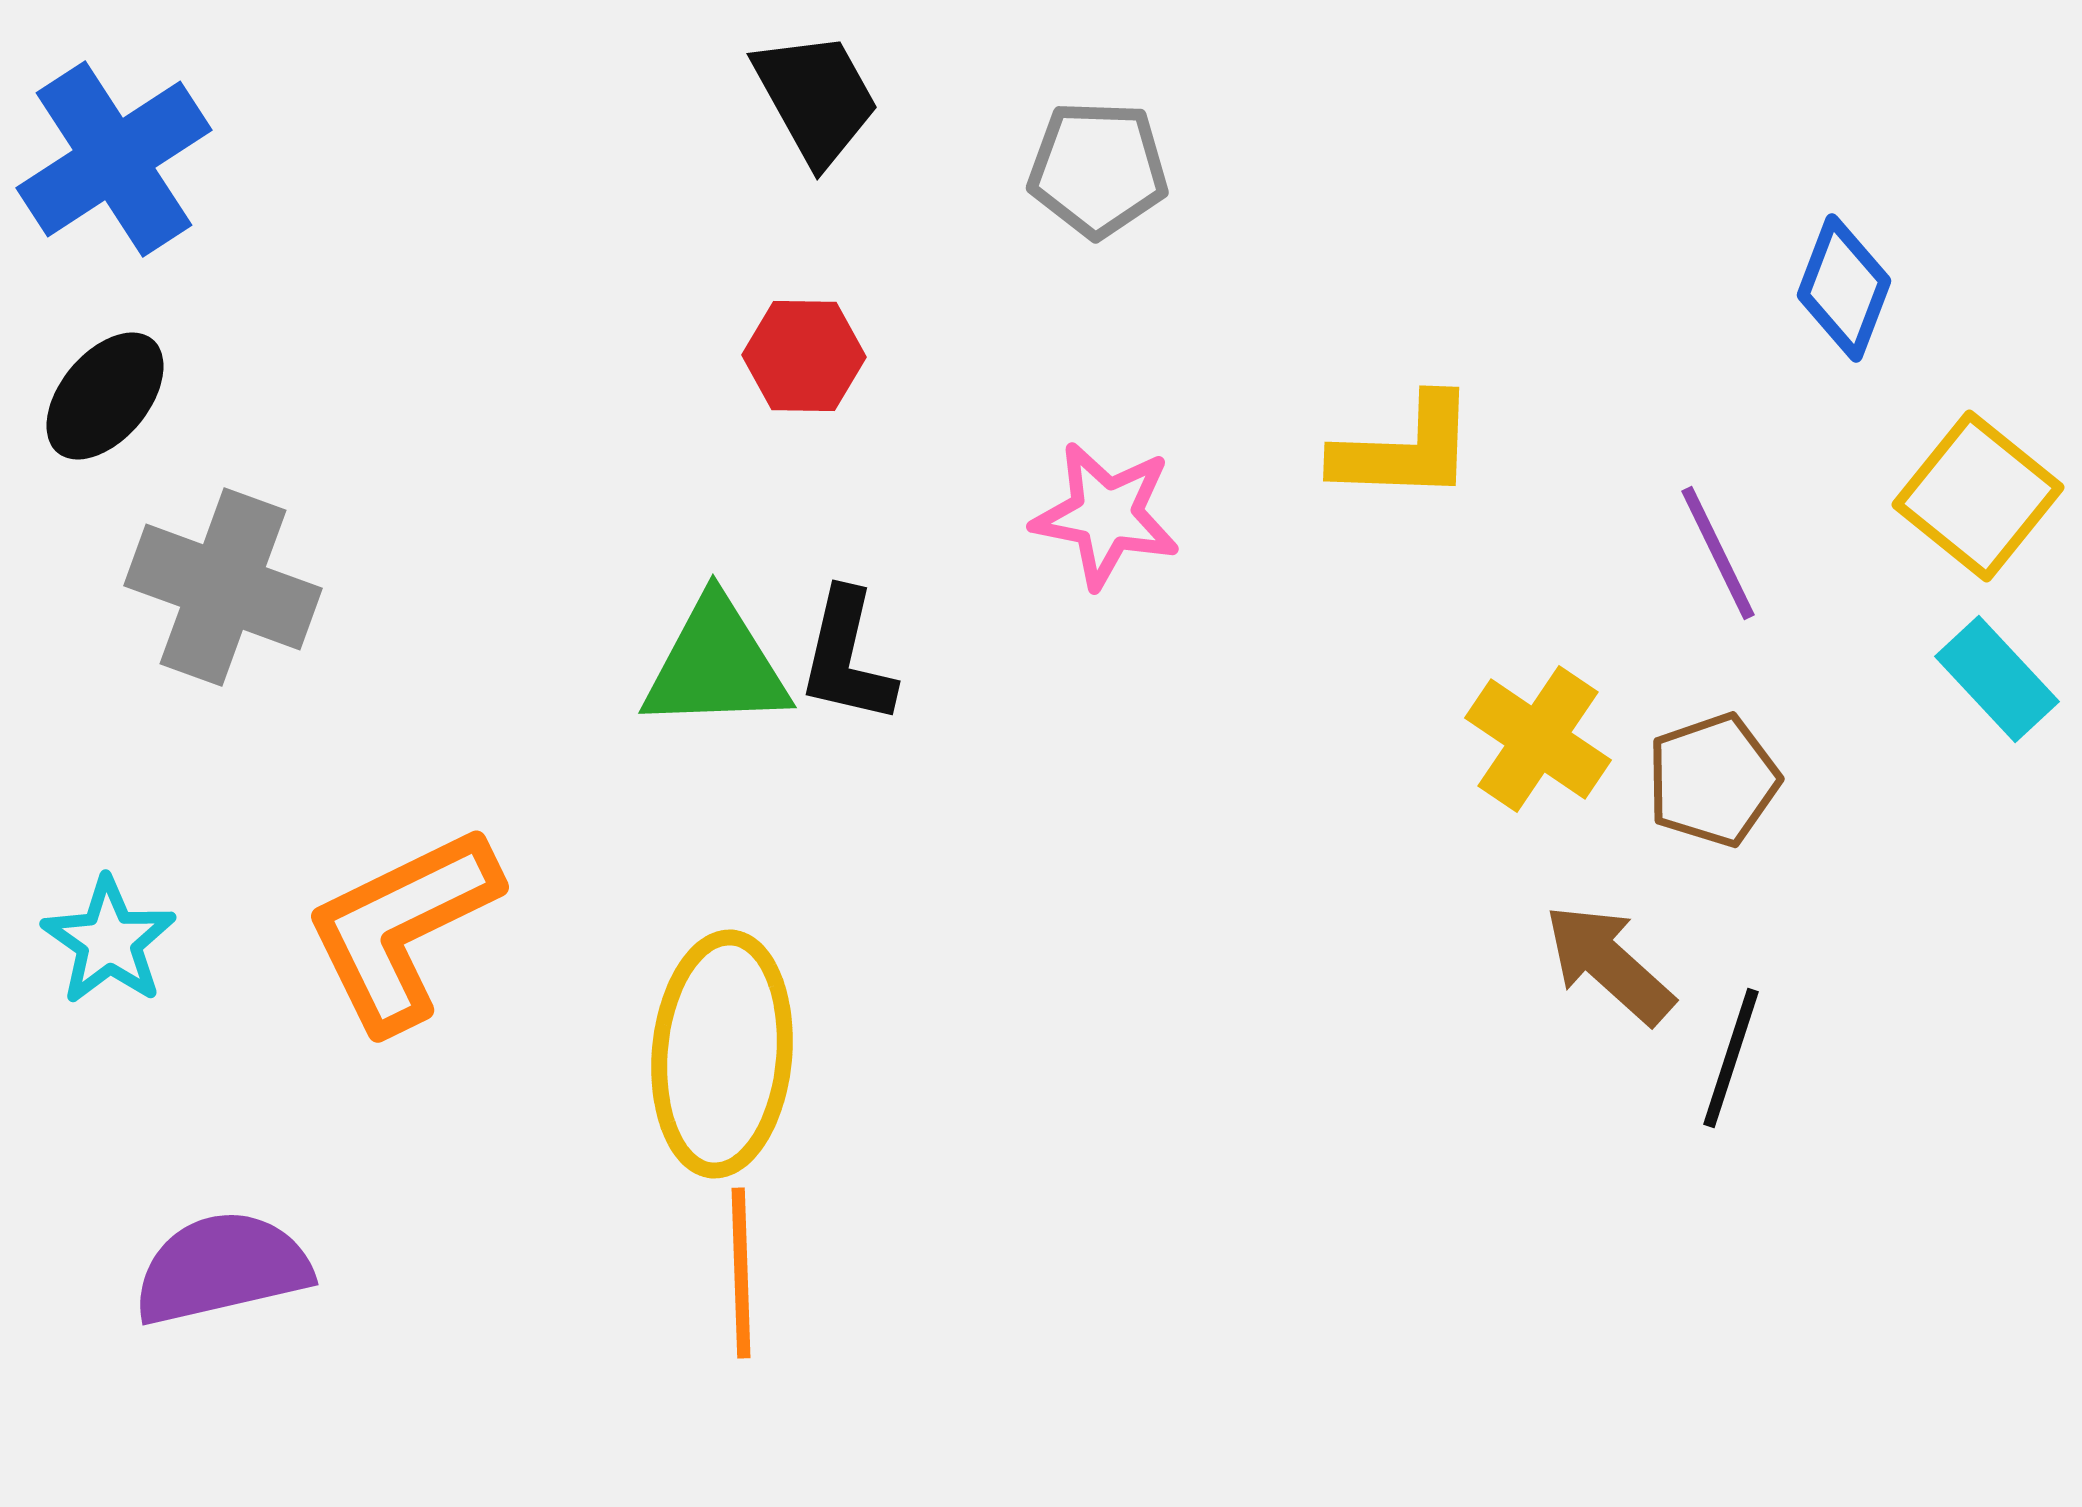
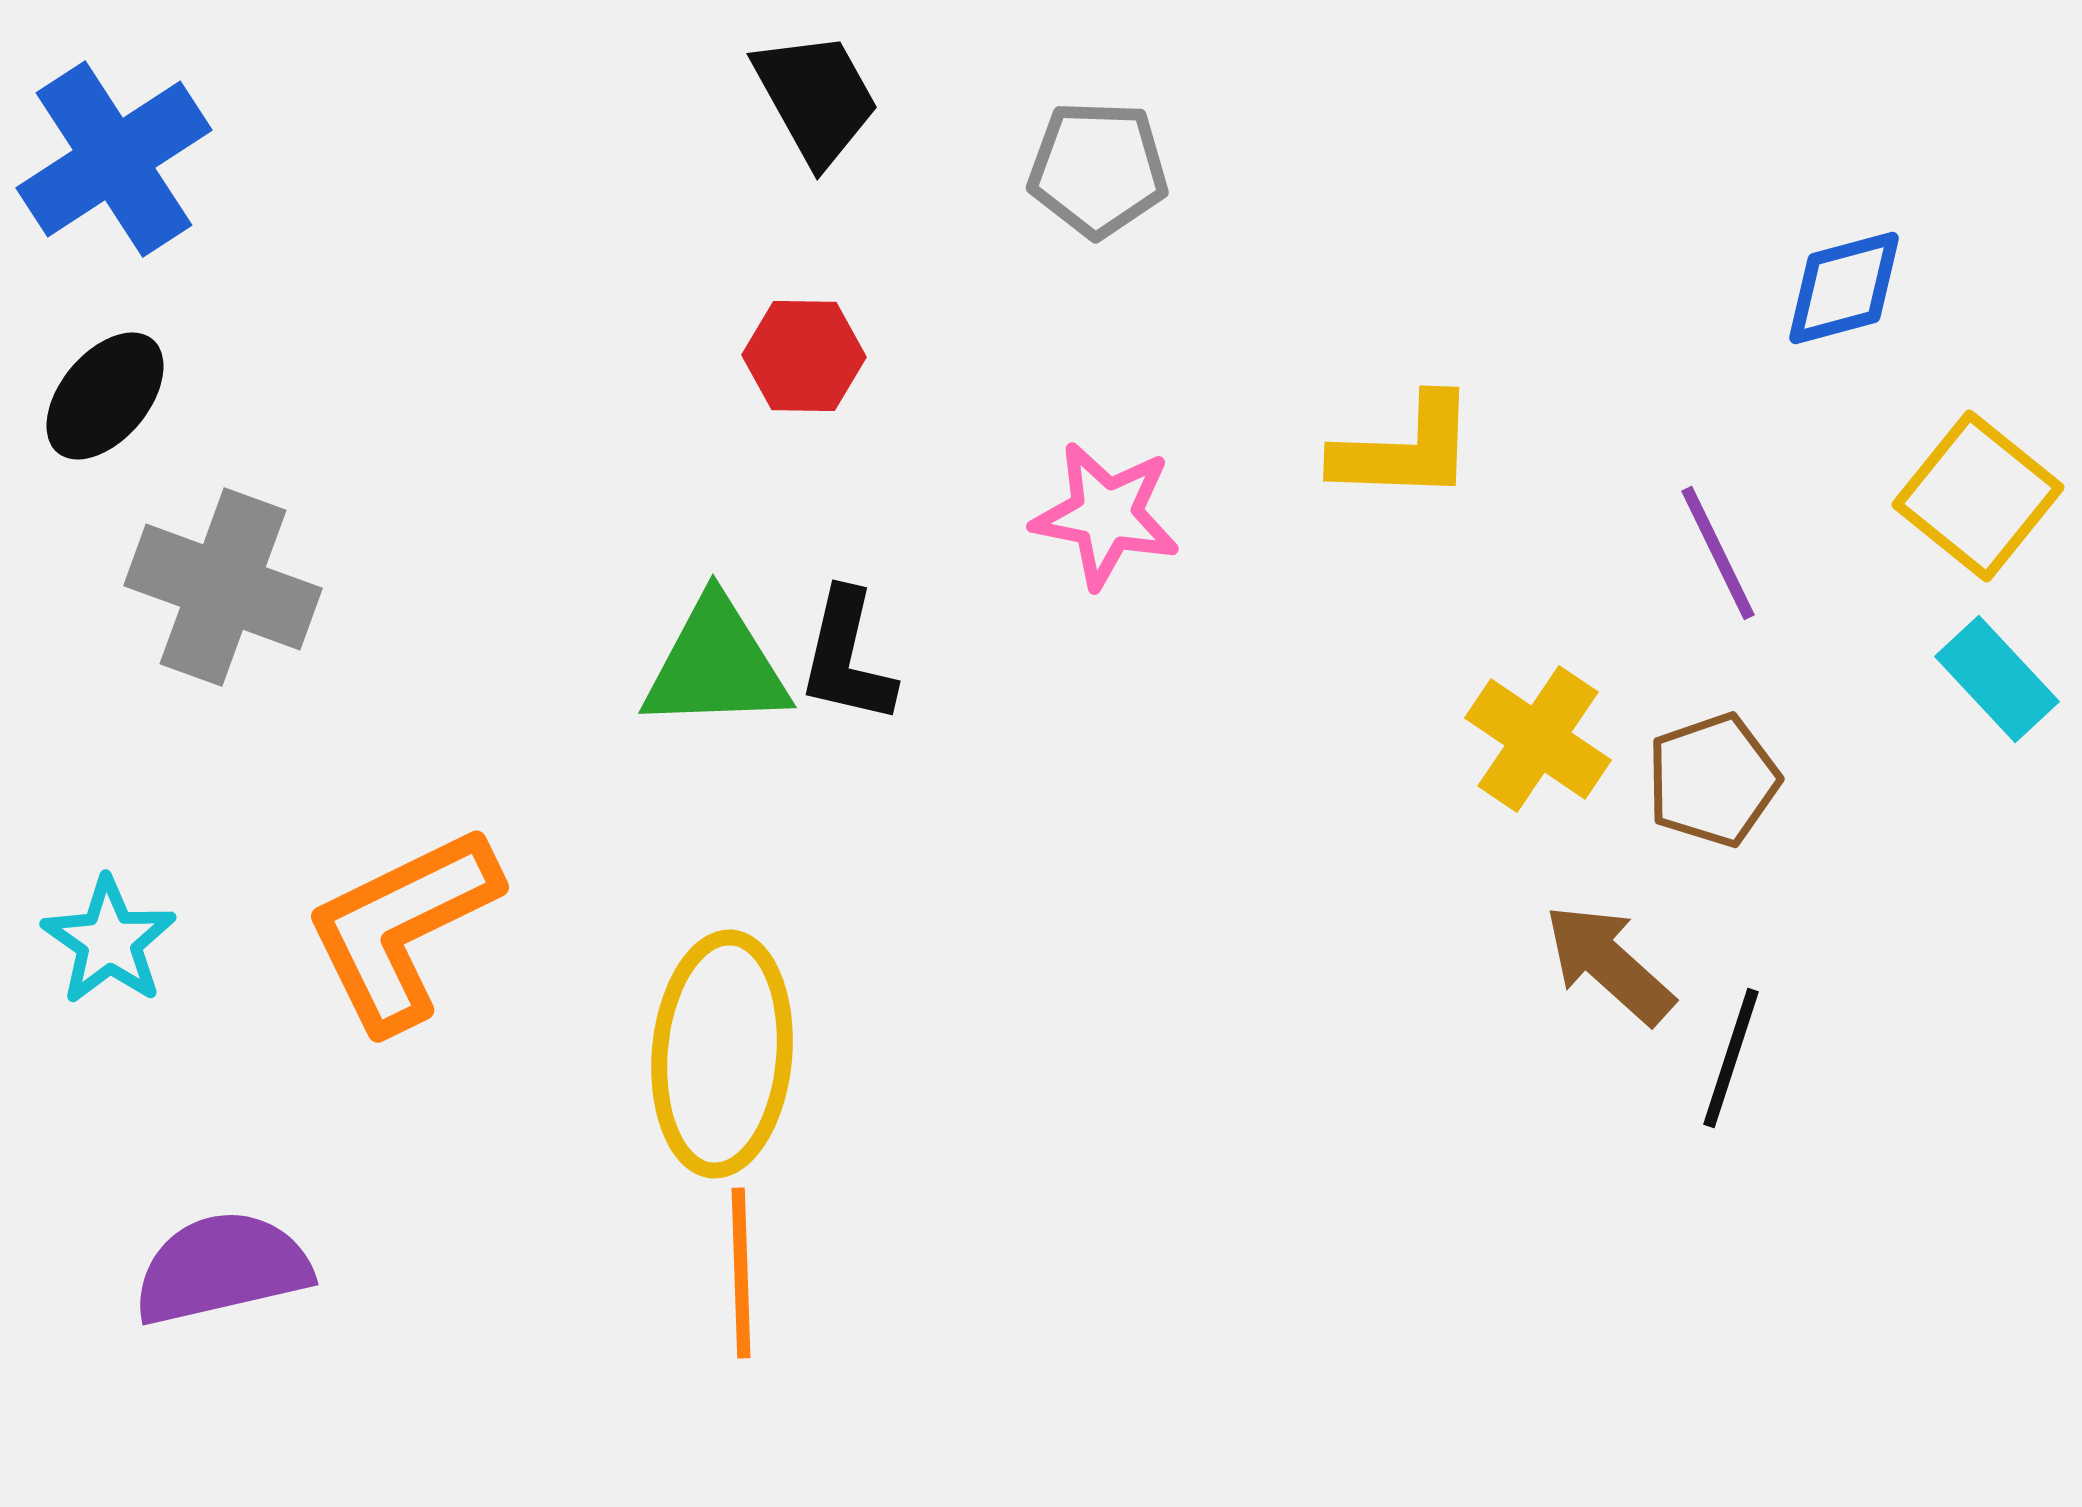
blue diamond: rotated 54 degrees clockwise
